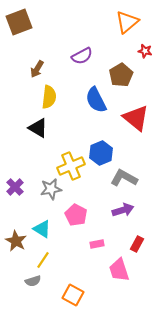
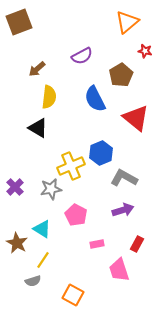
brown arrow: rotated 18 degrees clockwise
blue semicircle: moved 1 px left, 1 px up
brown star: moved 1 px right, 2 px down
